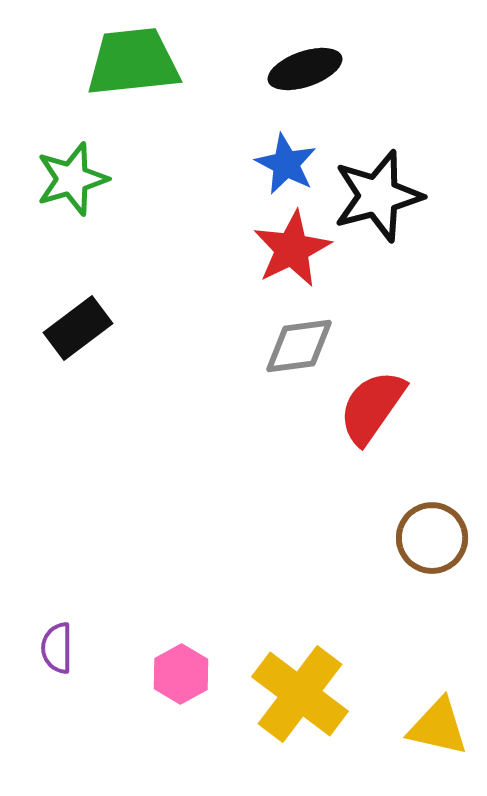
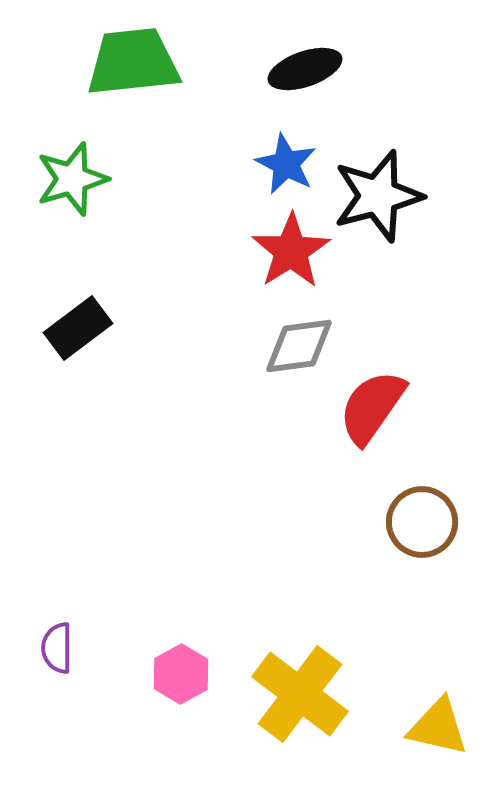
red star: moved 1 px left, 2 px down; rotated 6 degrees counterclockwise
brown circle: moved 10 px left, 16 px up
